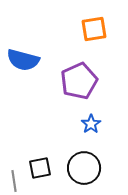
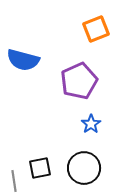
orange square: moved 2 px right; rotated 12 degrees counterclockwise
